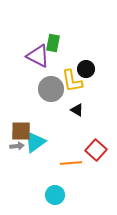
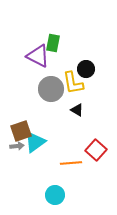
yellow L-shape: moved 1 px right, 2 px down
brown square: rotated 20 degrees counterclockwise
